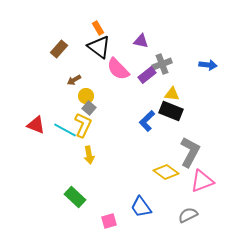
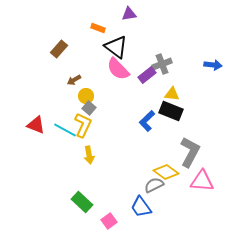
orange rectangle: rotated 40 degrees counterclockwise
purple triangle: moved 12 px left, 27 px up; rotated 21 degrees counterclockwise
black triangle: moved 17 px right
blue arrow: moved 5 px right
pink triangle: rotated 25 degrees clockwise
green rectangle: moved 7 px right, 5 px down
gray semicircle: moved 34 px left, 30 px up
pink square: rotated 21 degrees counterclockwise
